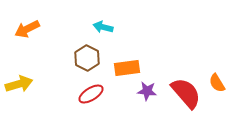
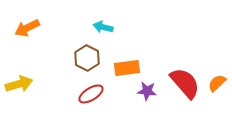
orange arrow: moved 1 px up
orange semicircle: rotated 78 degrees clockwise
red semicircle: moved 1 px left, 10 px up
